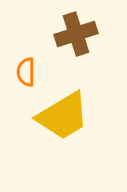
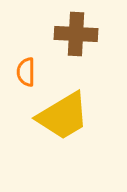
brown cross: rotated 21 degrees clockwise
